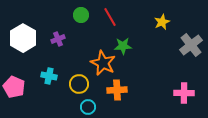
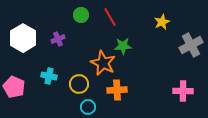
gray cross: rotated 10 degrees clockwise
pink cross: moved 1 px left, 2 px up
